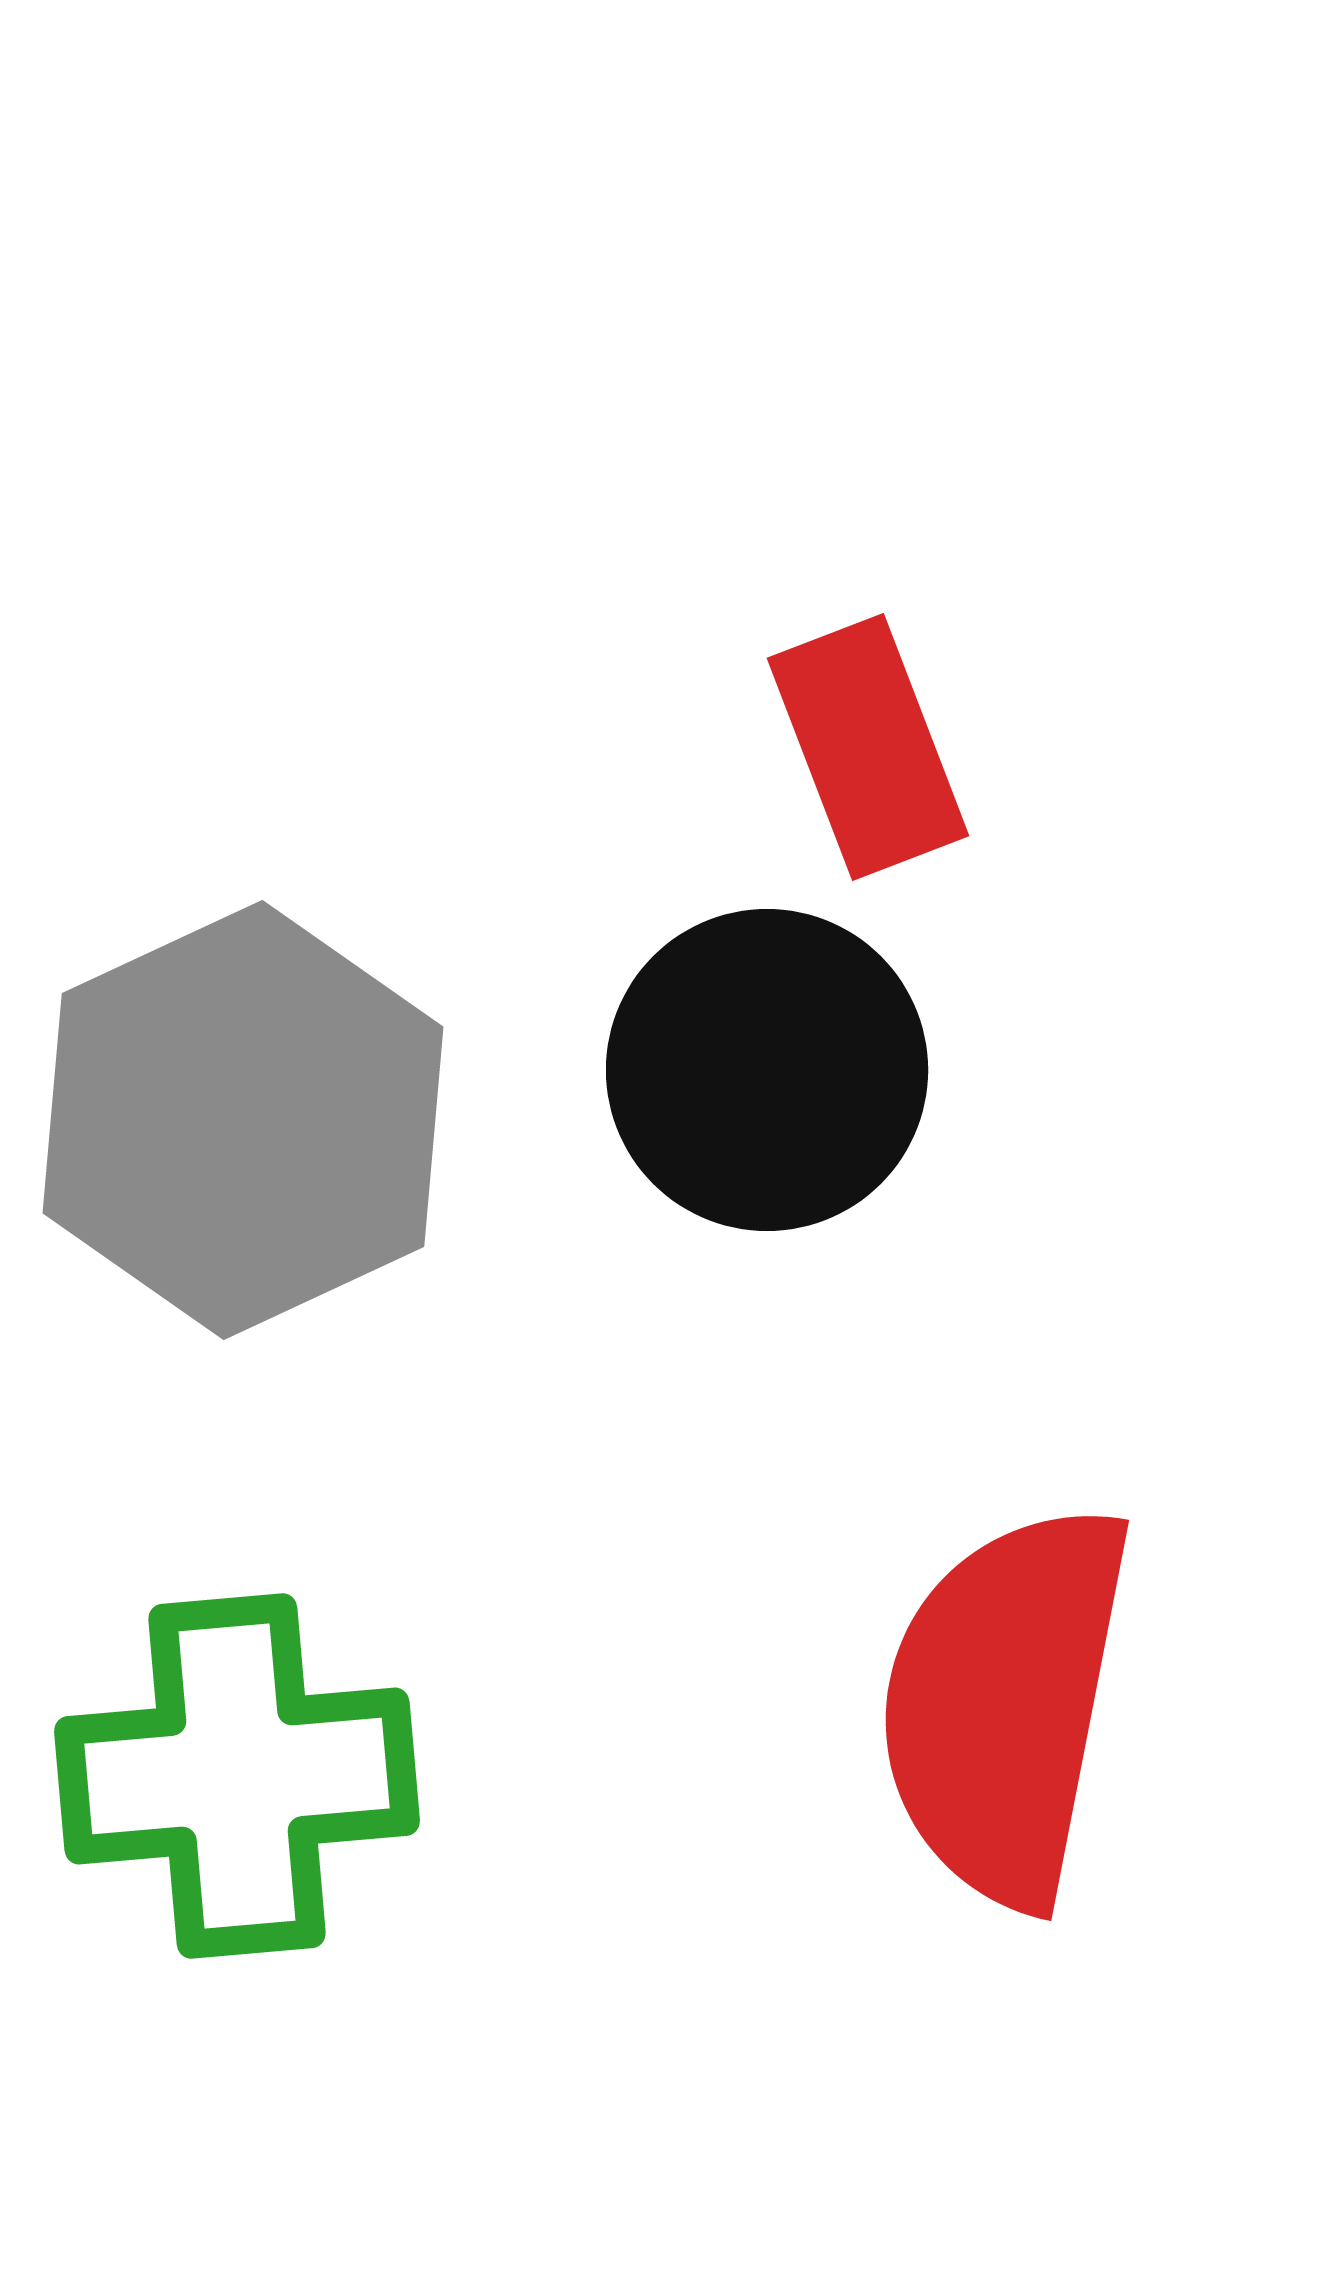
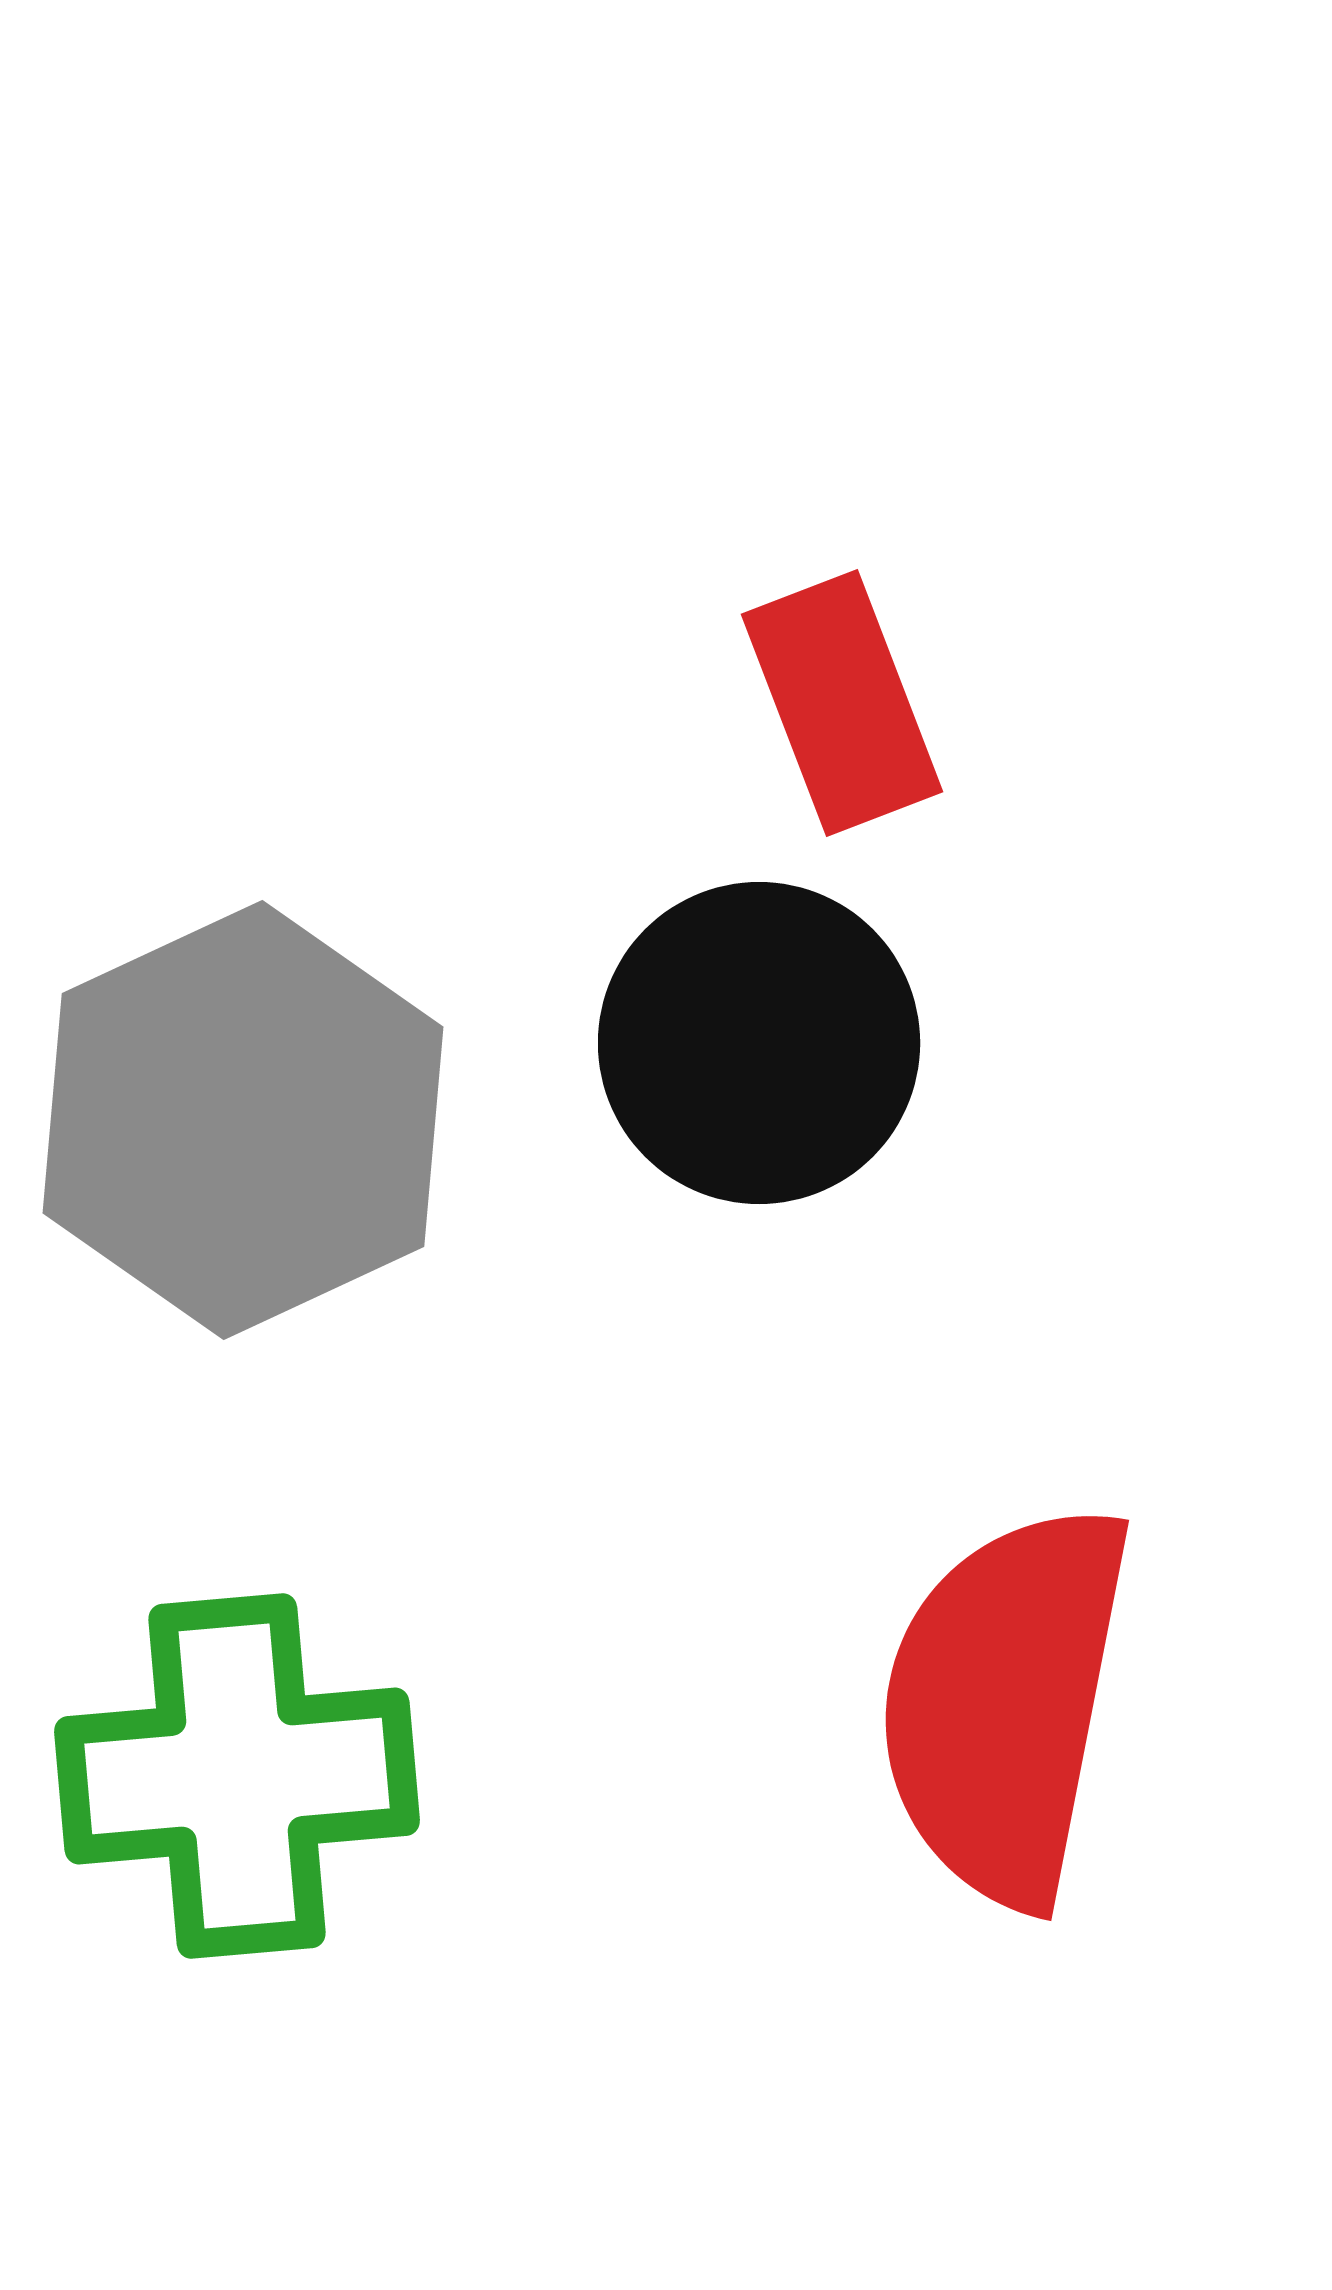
red rectangle: moved 26 px left, 44 px up
black circle: moved 8 px left, 27 px up
